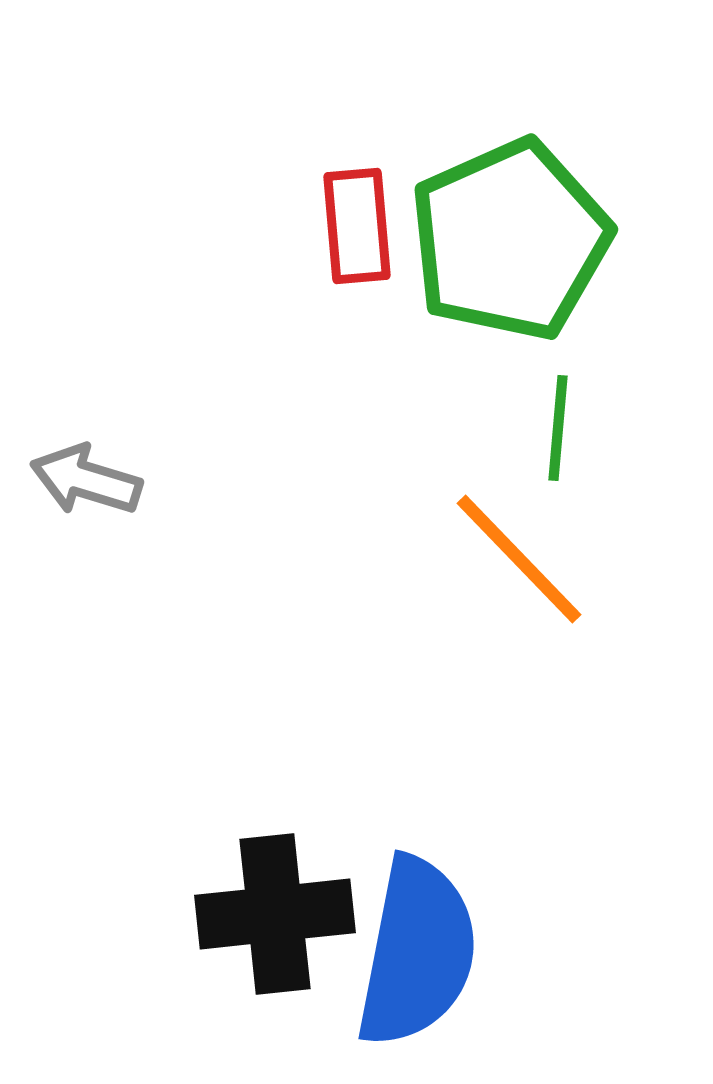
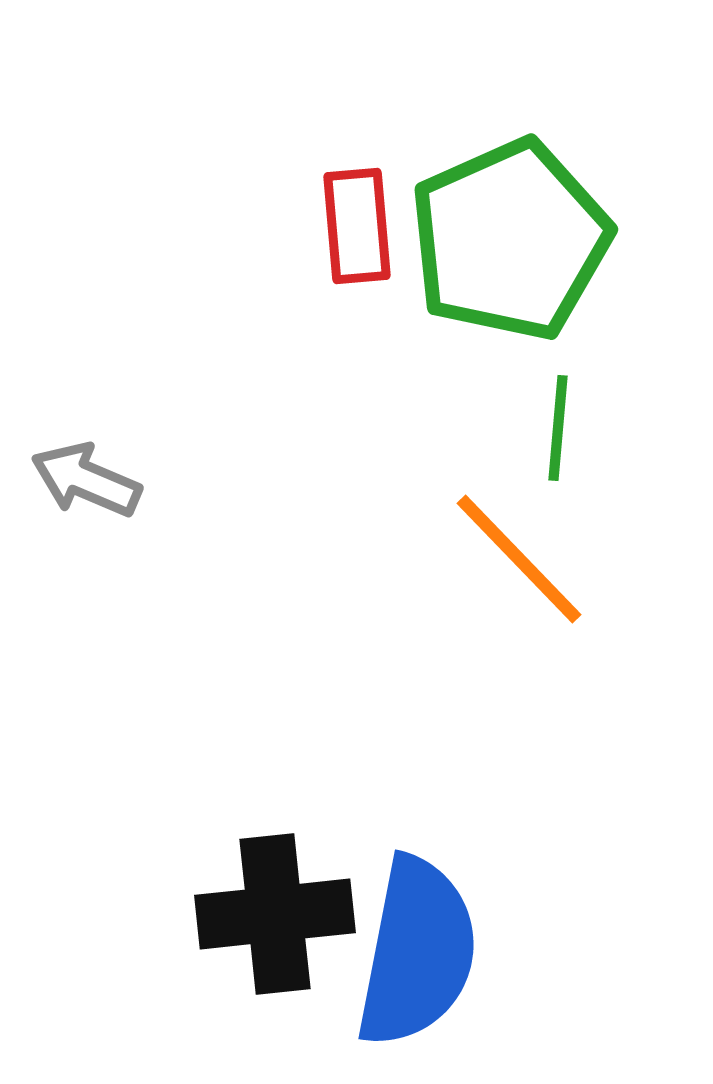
gray arrow: rotated 6 degrees clockwise
